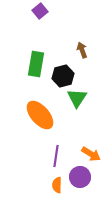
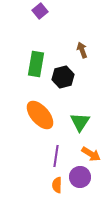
black hexagon: moved 1 px down
green triangle: moved 3 px right, 24 px down
